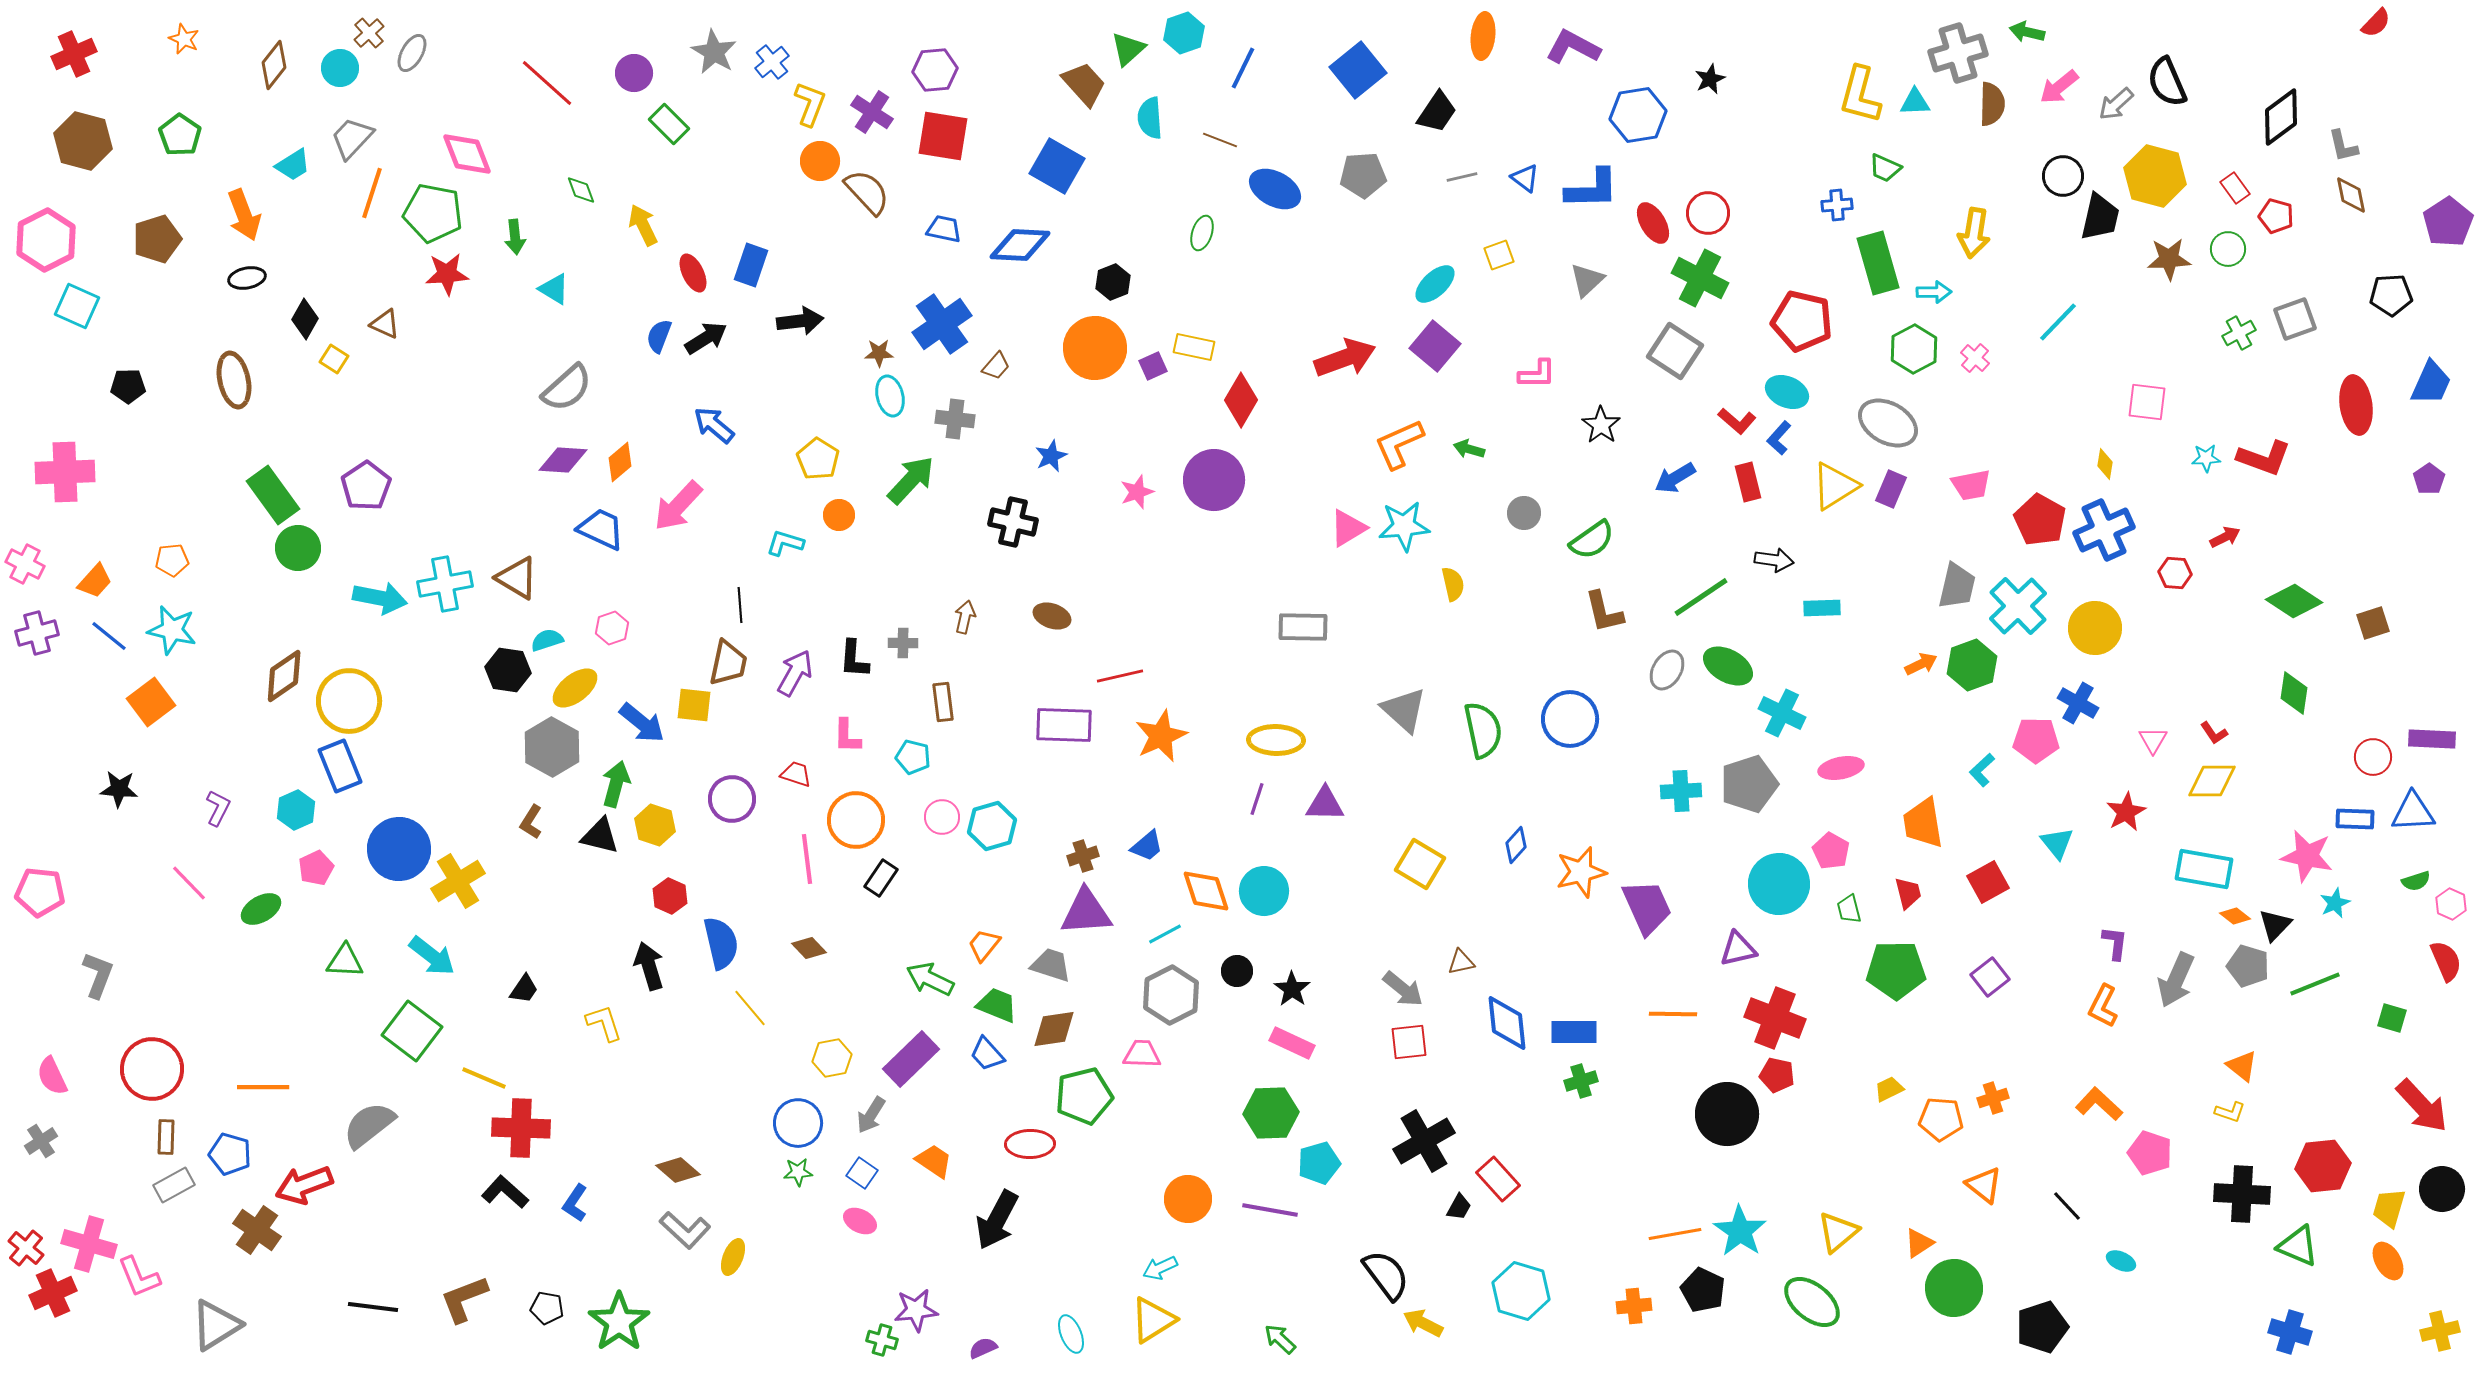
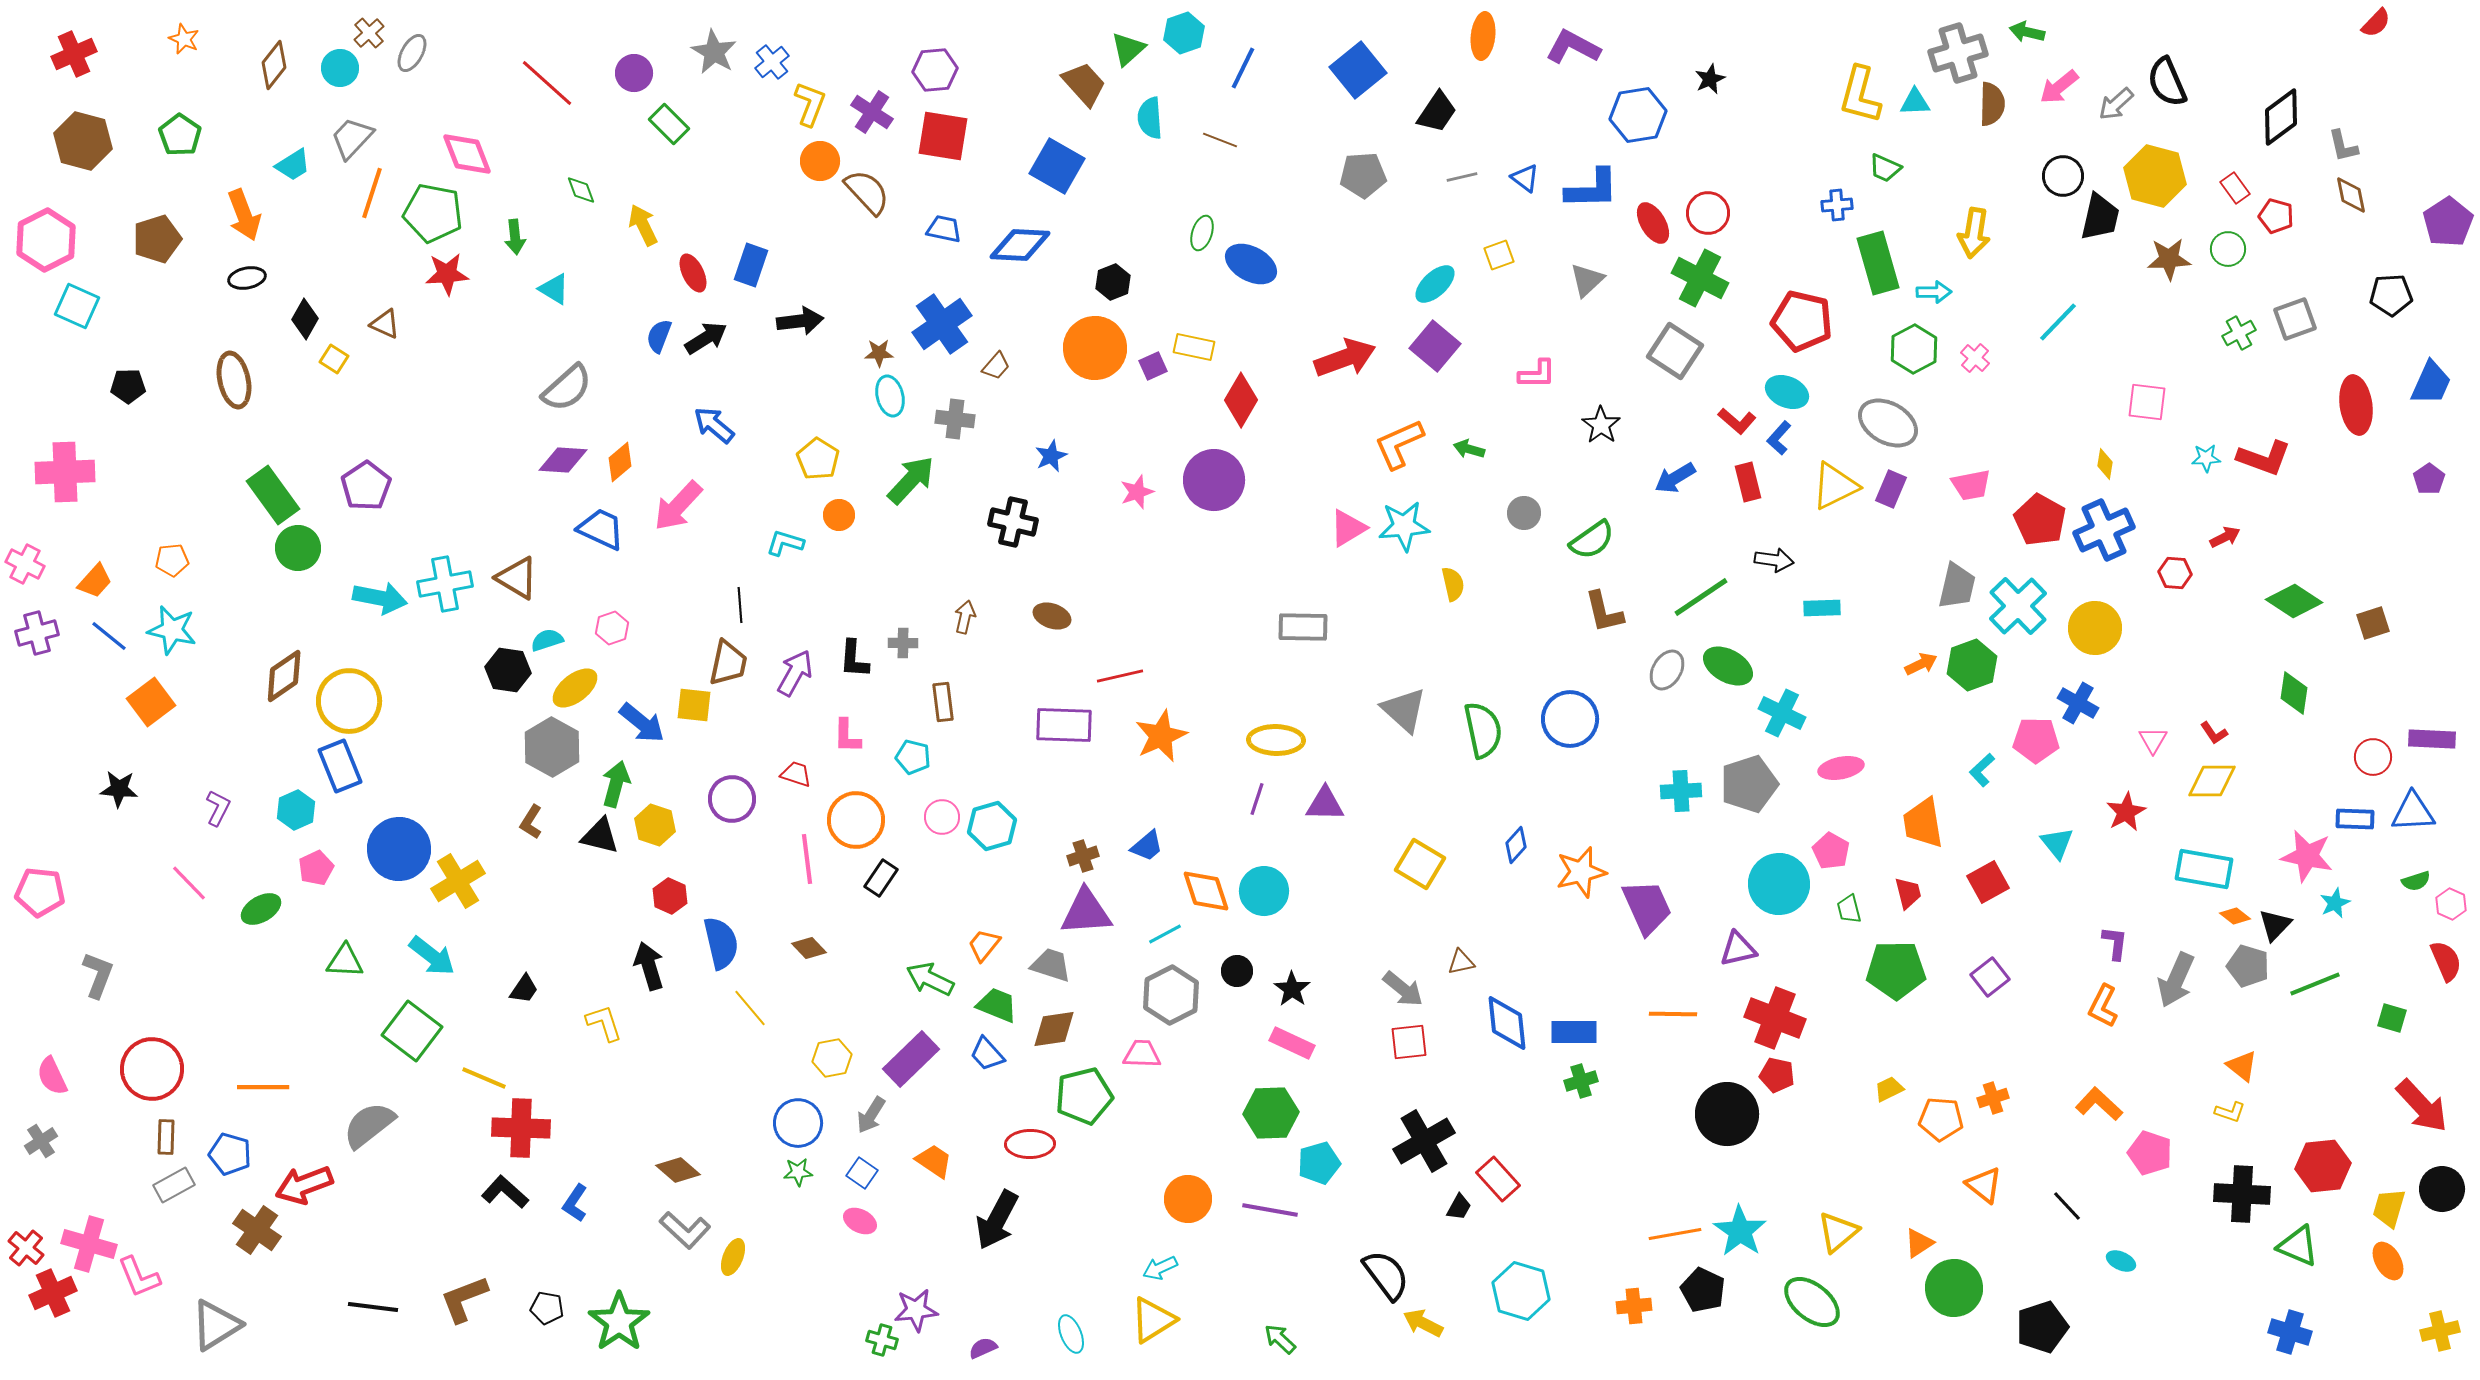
blue ellipse at (1275, 189): moved 24 px left, 75 px down
yellow triangle at (1835, 486): rotated 6 degrees clockwise
